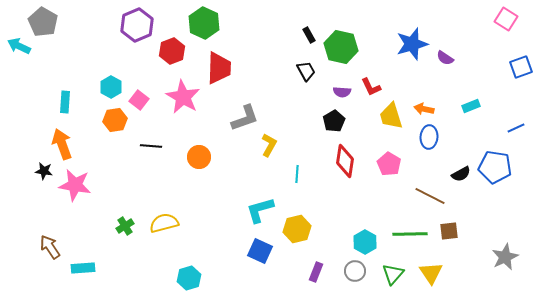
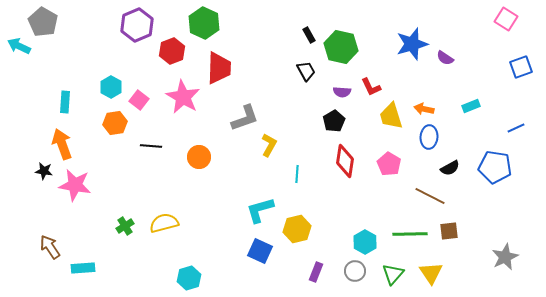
orange hexagon at (115, 120): moved 3 px down
black semicircle at (461, 174): moved 11 px left, 6 px up
